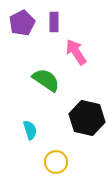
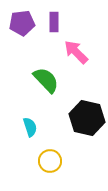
purple pentagon: rotated 20 degrees clockwise
pink arrow: rotated 12 degrees counterclockwise
green semicircle: rotated 12 degrees clockwise
cyan semicircle: moved 3 px up
yellow circle: moved 6 px left, 1 px up
